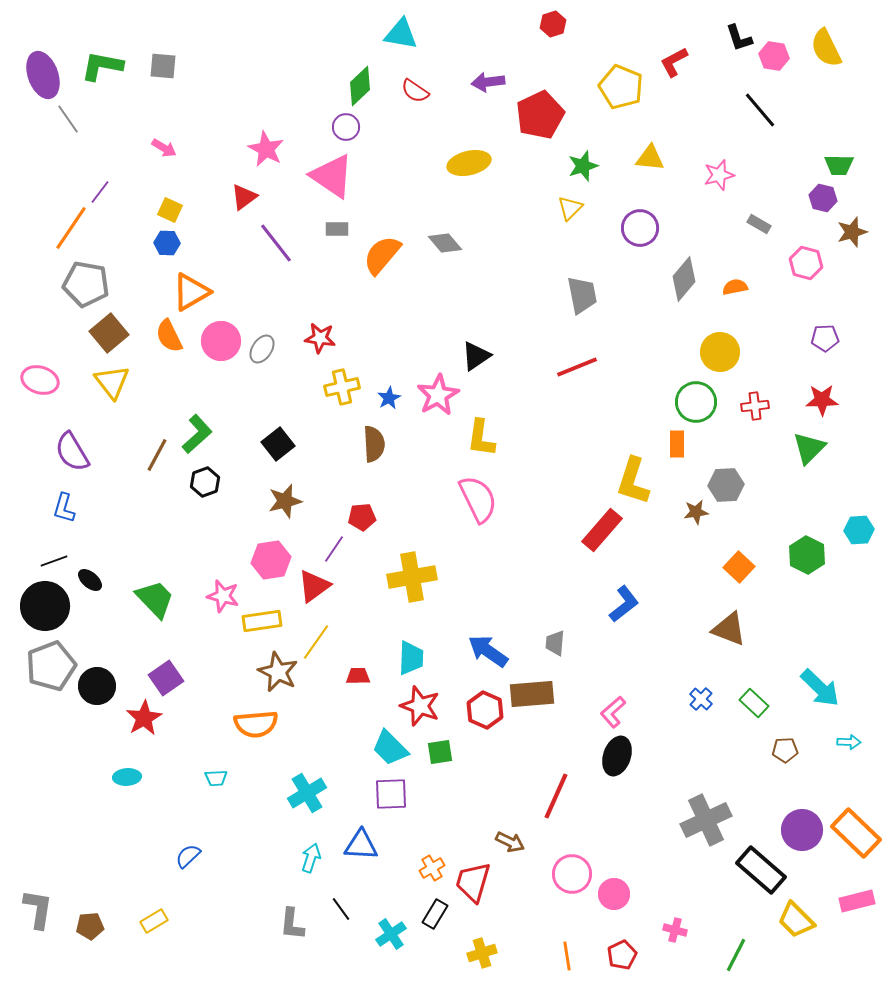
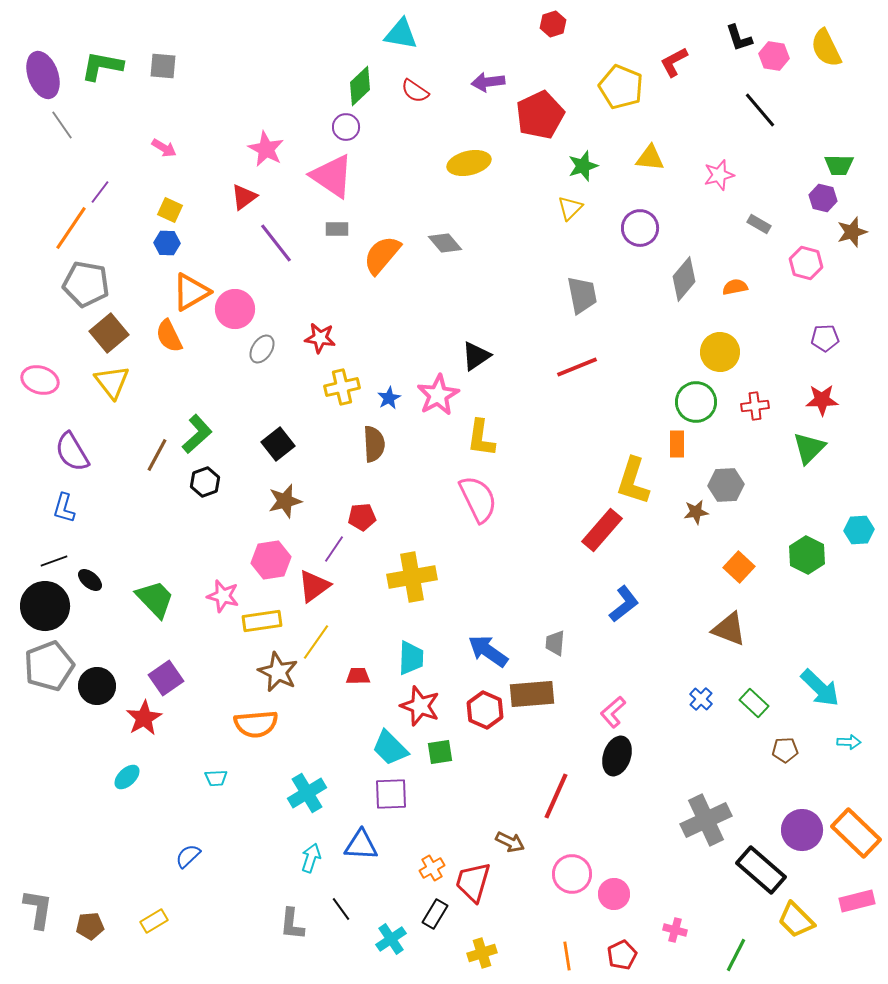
gray line at (68, 119): moved 6 px left, 6 px down
pink circle at (221, 341): moved 14 px right, 32 px up
gray pentagon at (51, 666): moved 2 px left
cyan ellipse at (127, 777): rotated 40 degrees counterclockwise
cyan cross at (391, 934): moved 5 px down
